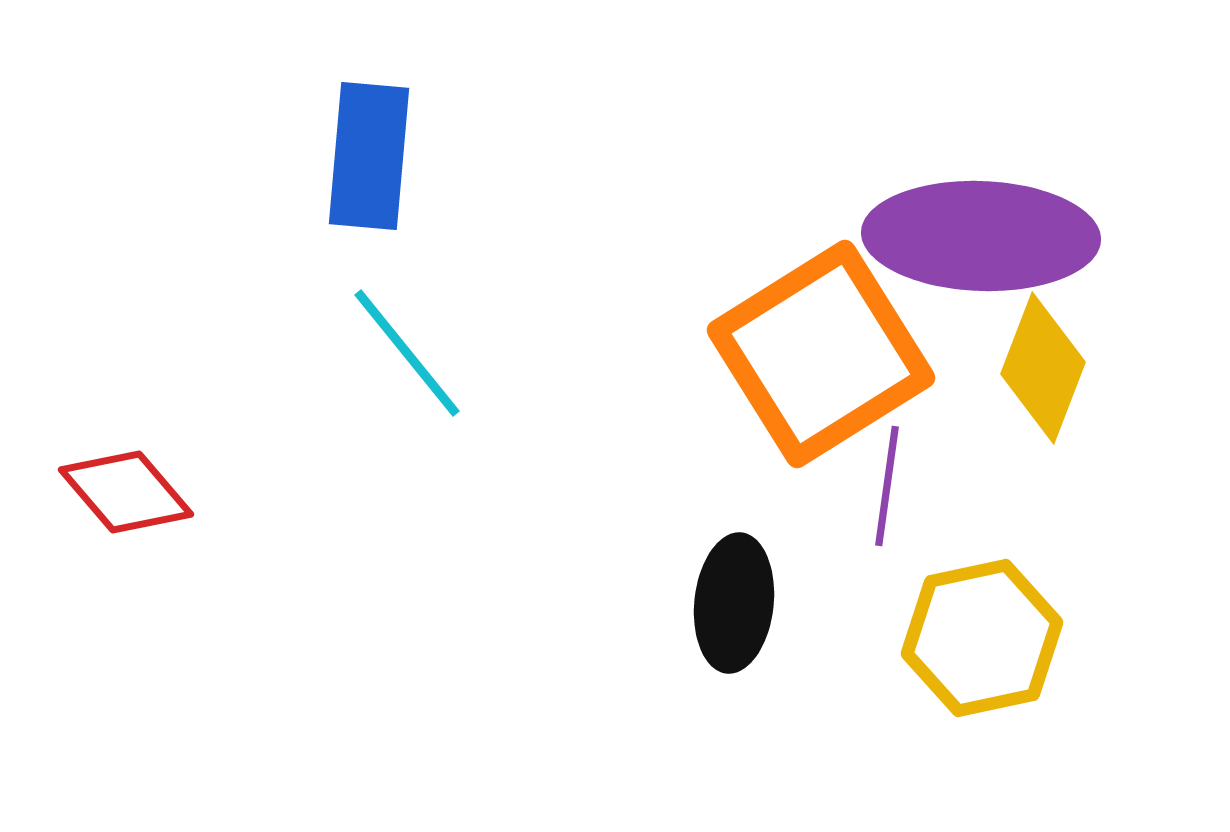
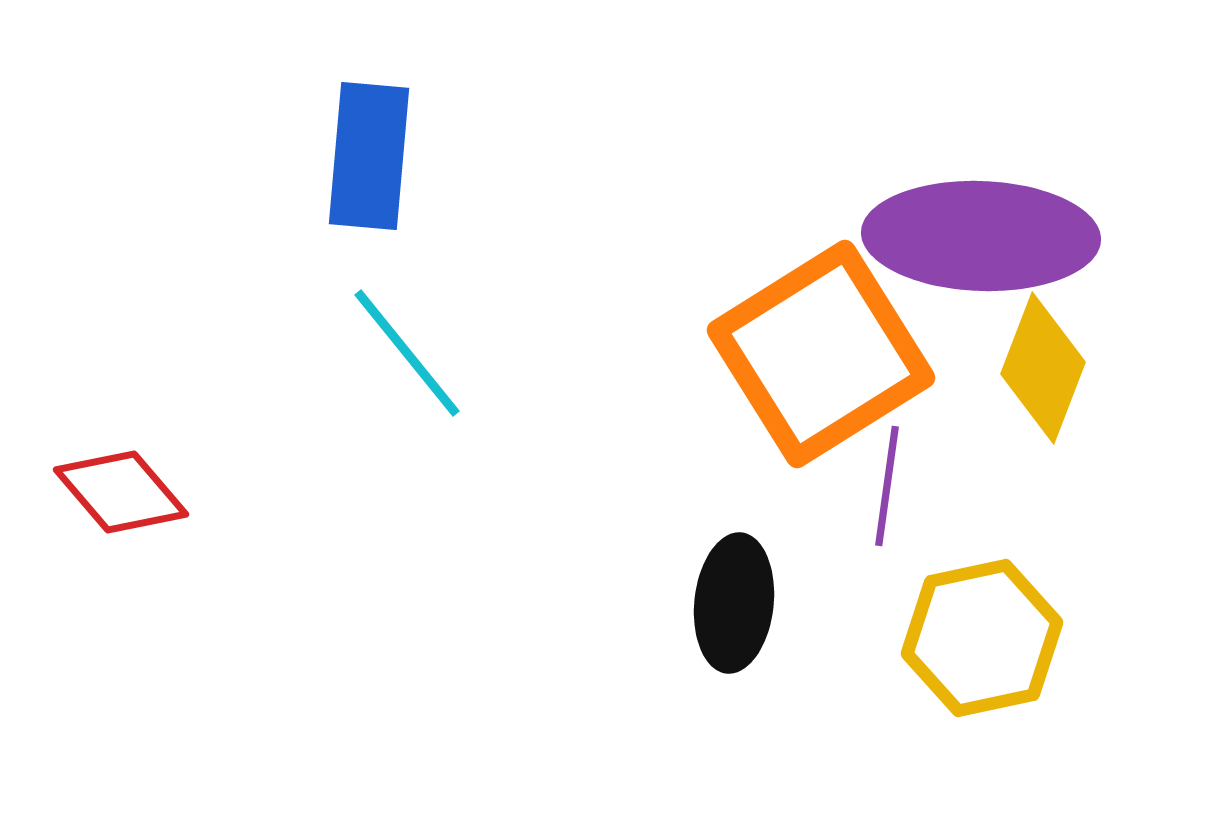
red diamond: moved 5 px left
